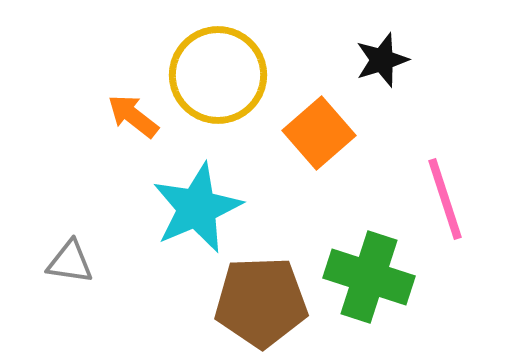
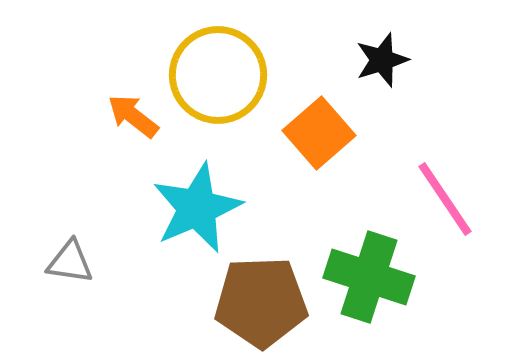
pink line: rotated 16 degrees counterclockwise
